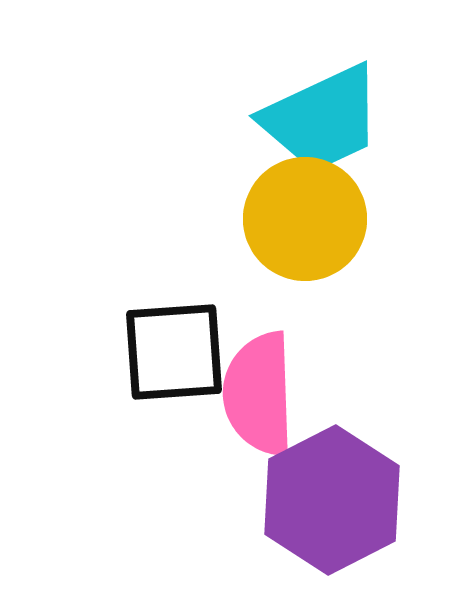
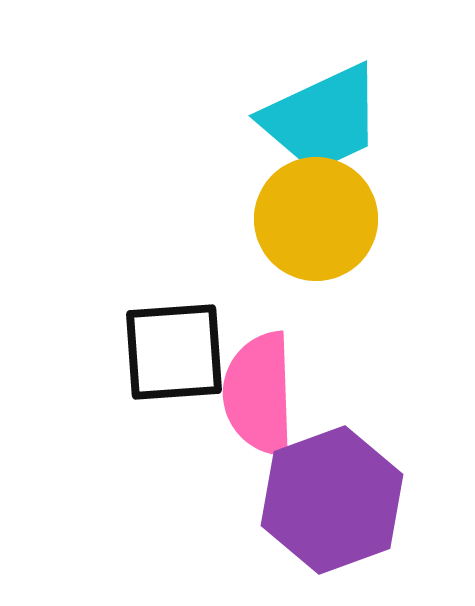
yellow circle: moved 11 px right
purple hexagon: rotated 7 degrees clockwise
